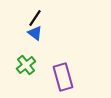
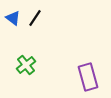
blue triangle: moved 22 px left, 15 px up
purple rectangle: moved 25 px right
